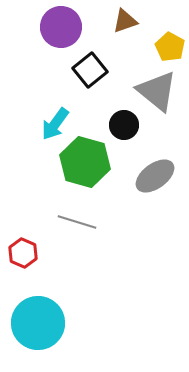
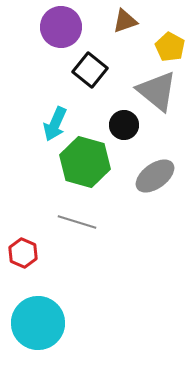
black square: rotated 12 degrees counterclockwise
cyan arrow: rotated 12 degrees counterclockwise
